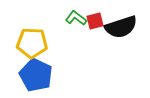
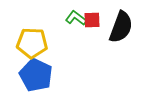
red square: moved 3 px left, 1 px up; rotated 12 degrees clockwise
black semicircle: rotated 52 degrees counterclockwise
